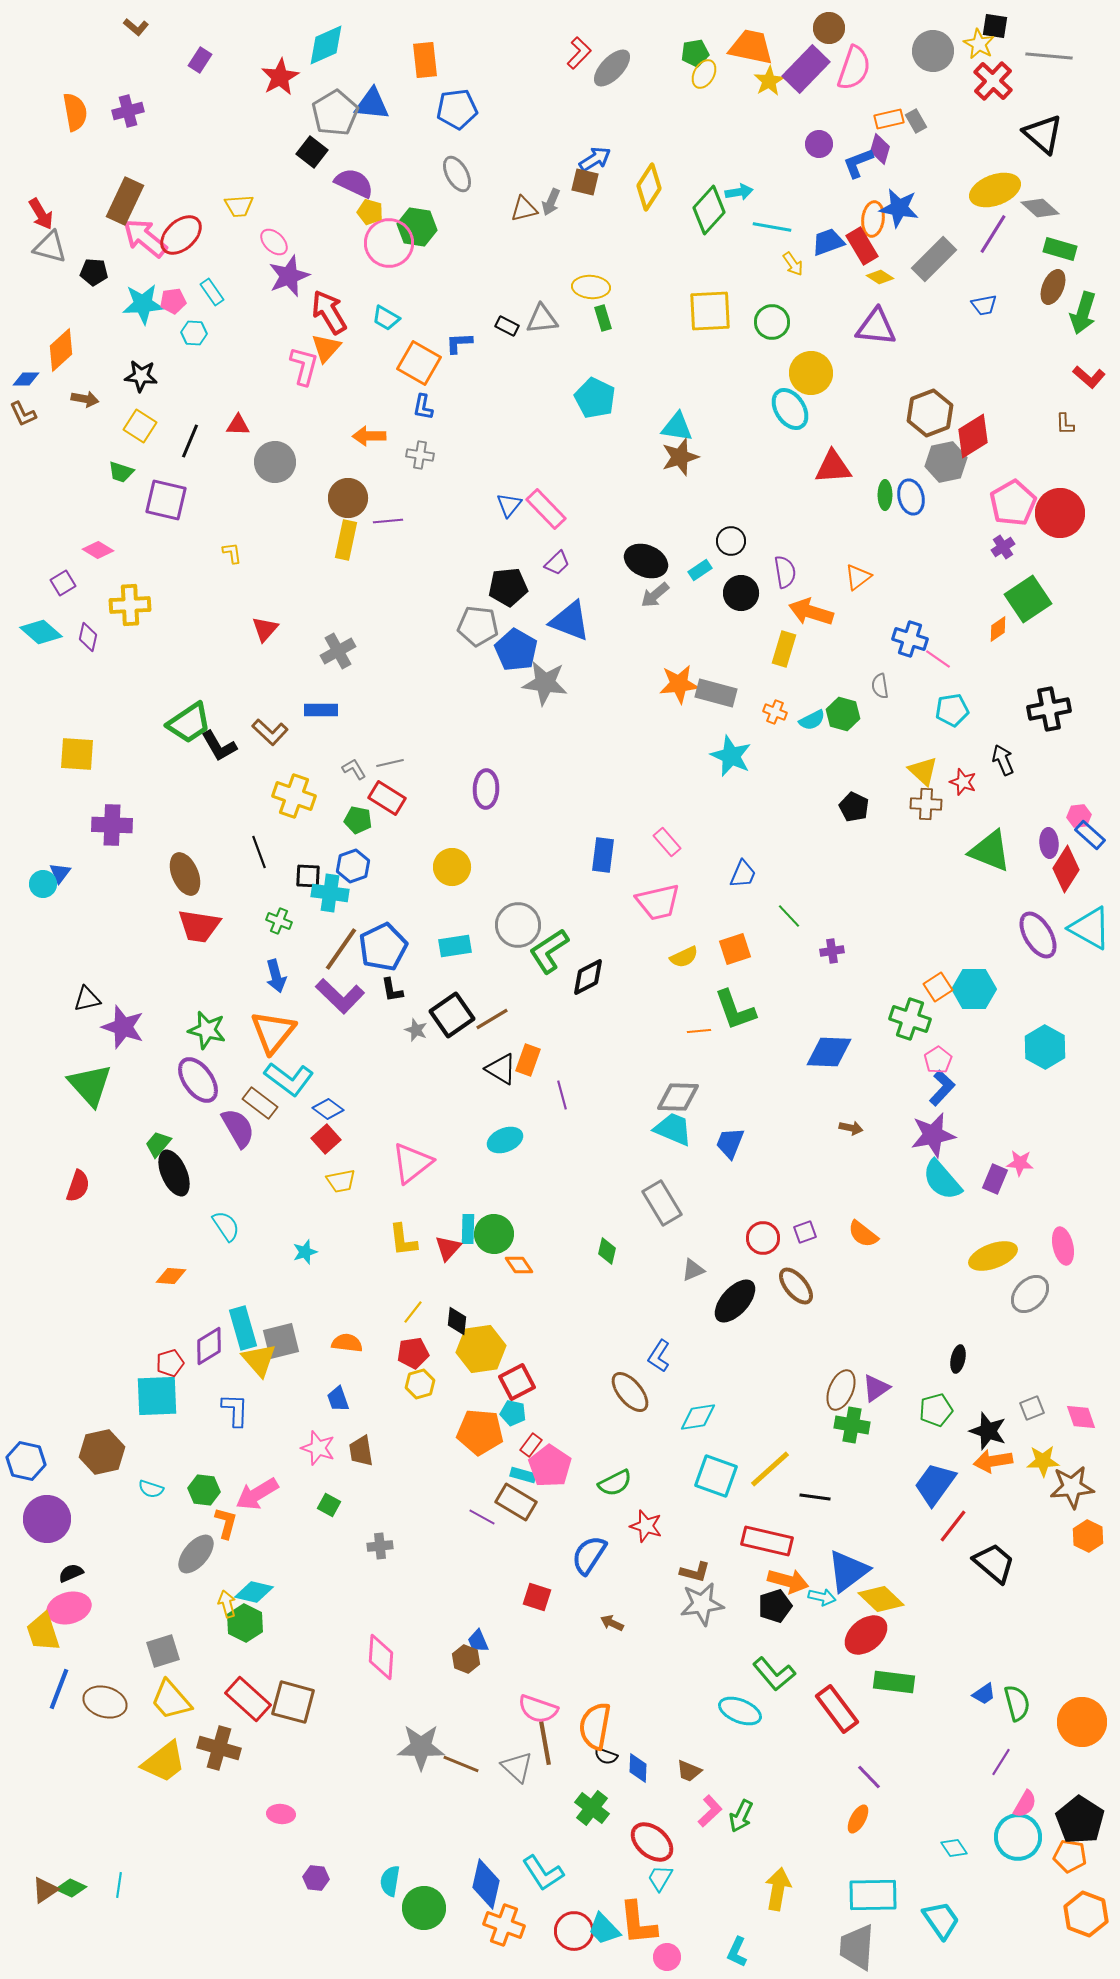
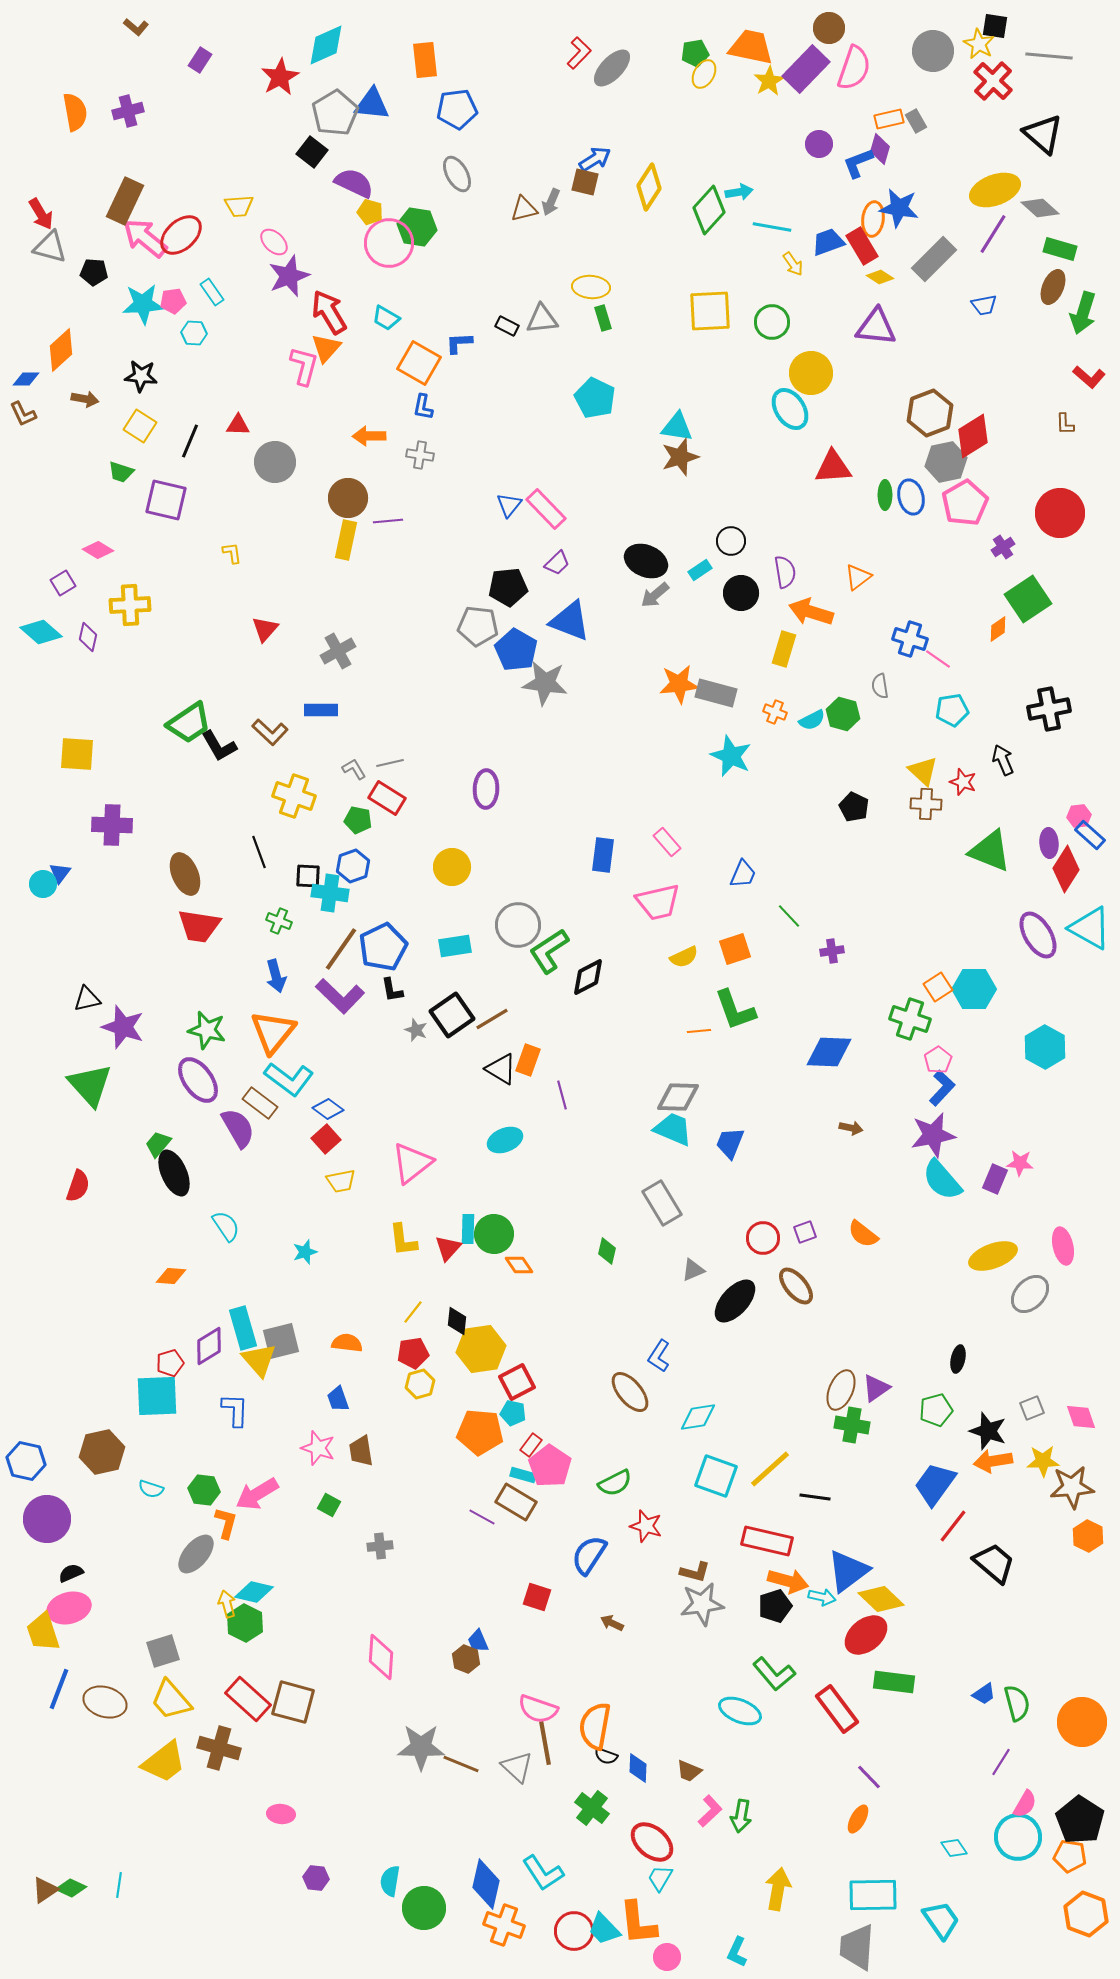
pink pentagon at (1013, 503): moved 48 px left
green arrow at (741, 1816): rotated 16 degrees counterclockwise
